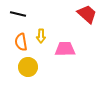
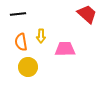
black line: rotated 21 degrees counterclockwise
